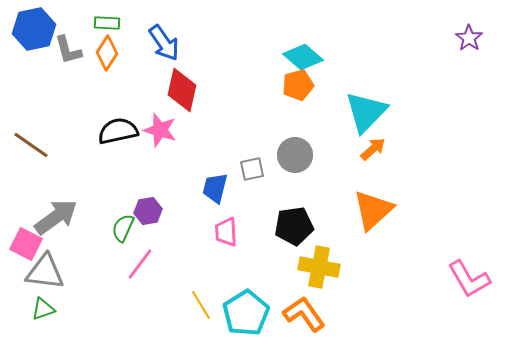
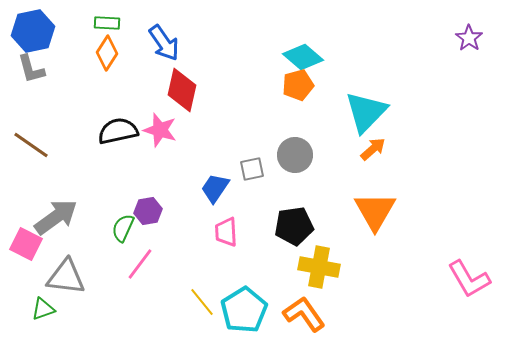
blue hexagon: moved 1 px left, 2 px down
gray L-shape: moved 37 px left, 19 px down
blue trapezoid: rotated 20 degrees clockwise
orange triangle: moved 2 px right, 1 px down; rotated 18 degrees counterclockwise
gray triangle: moved 21 px right, 5 px down
yellow line: moved 1 px right, 3 px up; rotated 8 degrees counterclockwise
cyan pentagon: moved 2 px left, 3 px up
